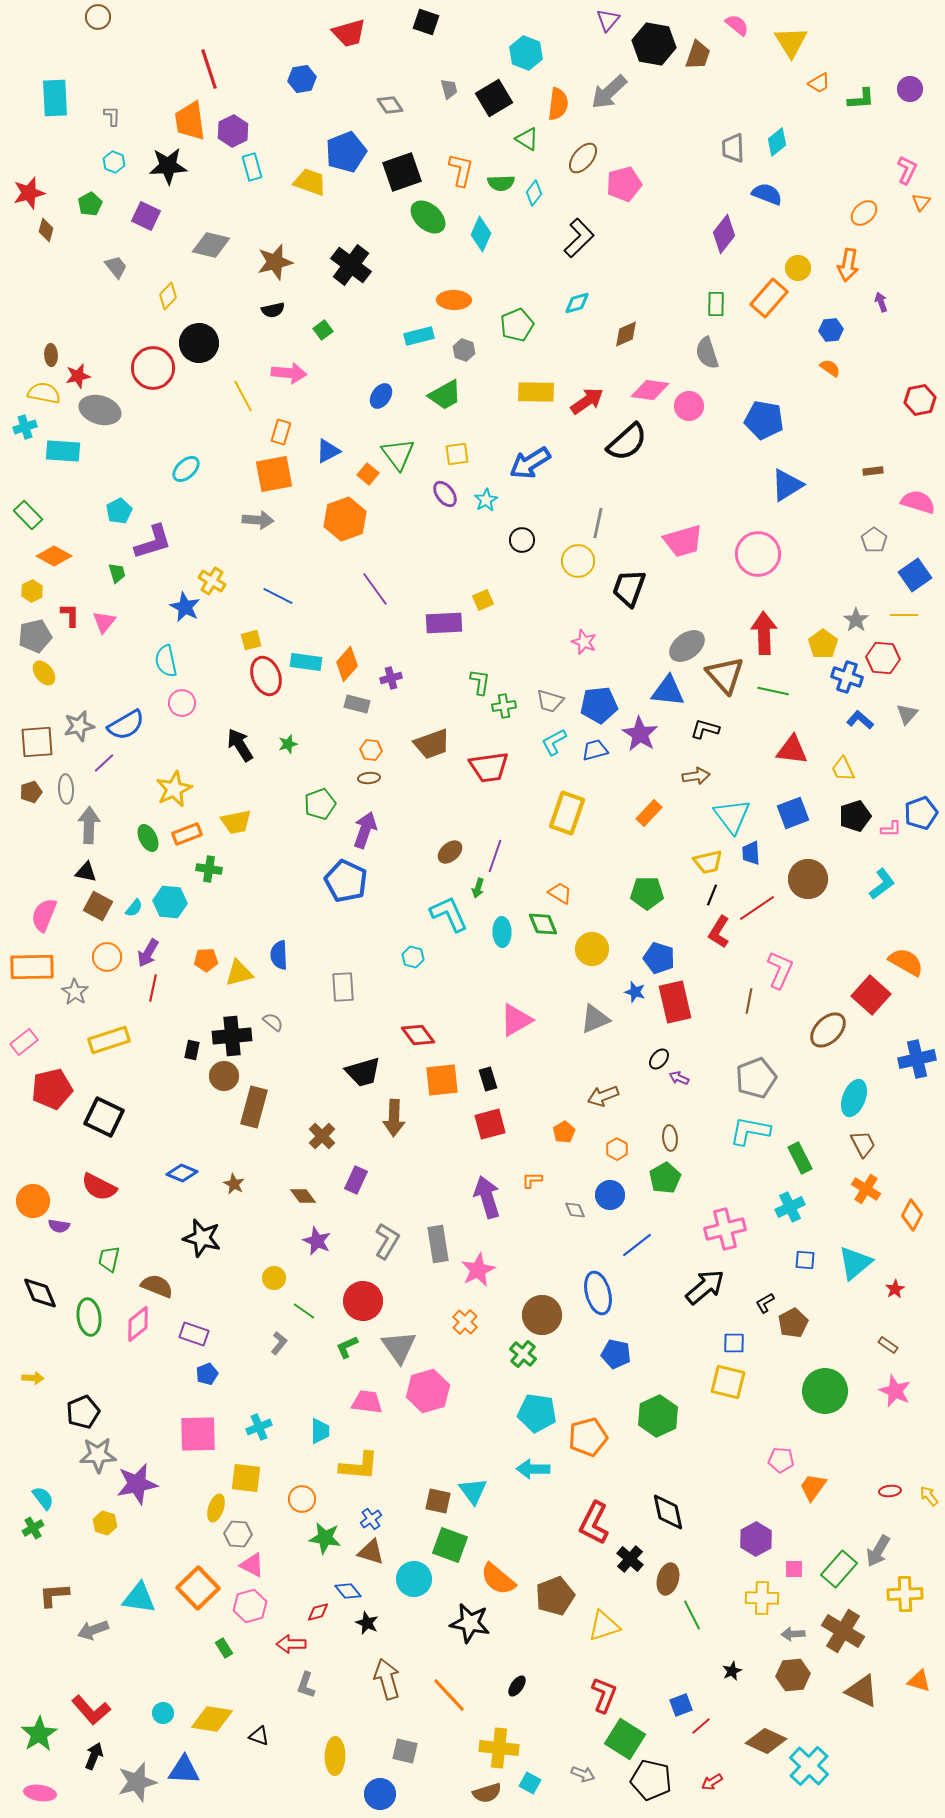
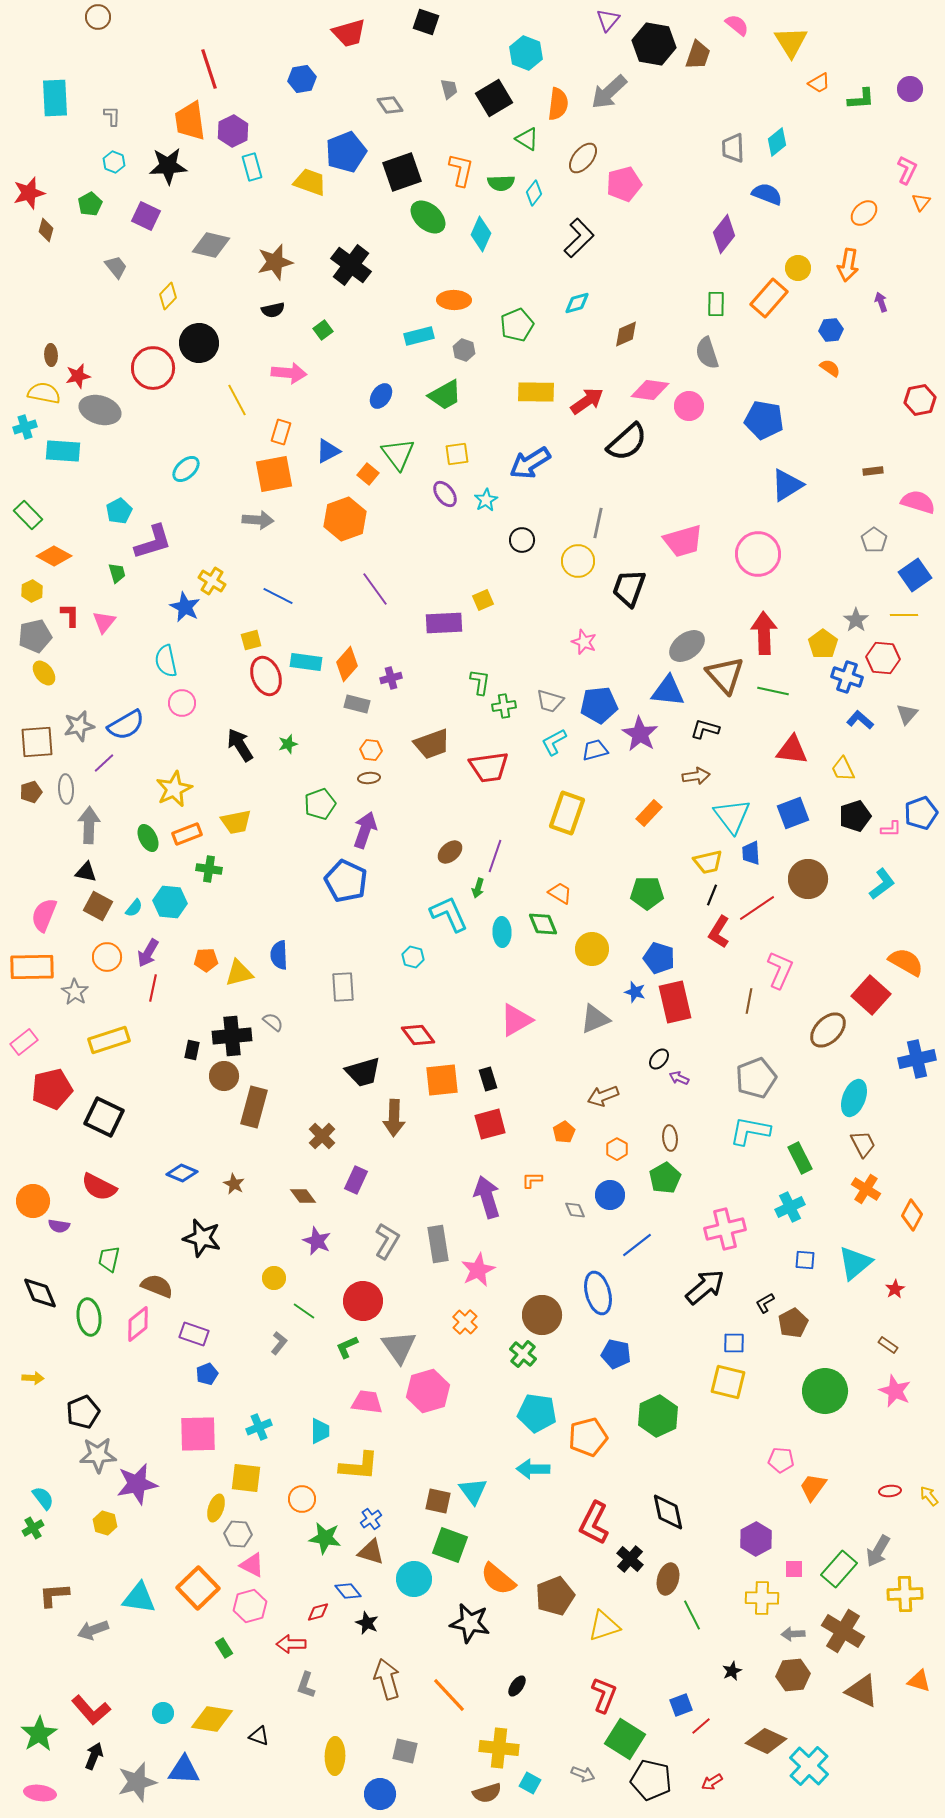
yellow line at (243, 396): moved 6 px left, 4 px down
